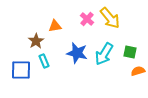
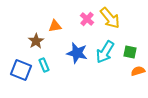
cyan arrow: moved 1 px right, 2 px up
cyan rectangle: moved 4 px down
blue square: rotated 20 degrees clockwise
